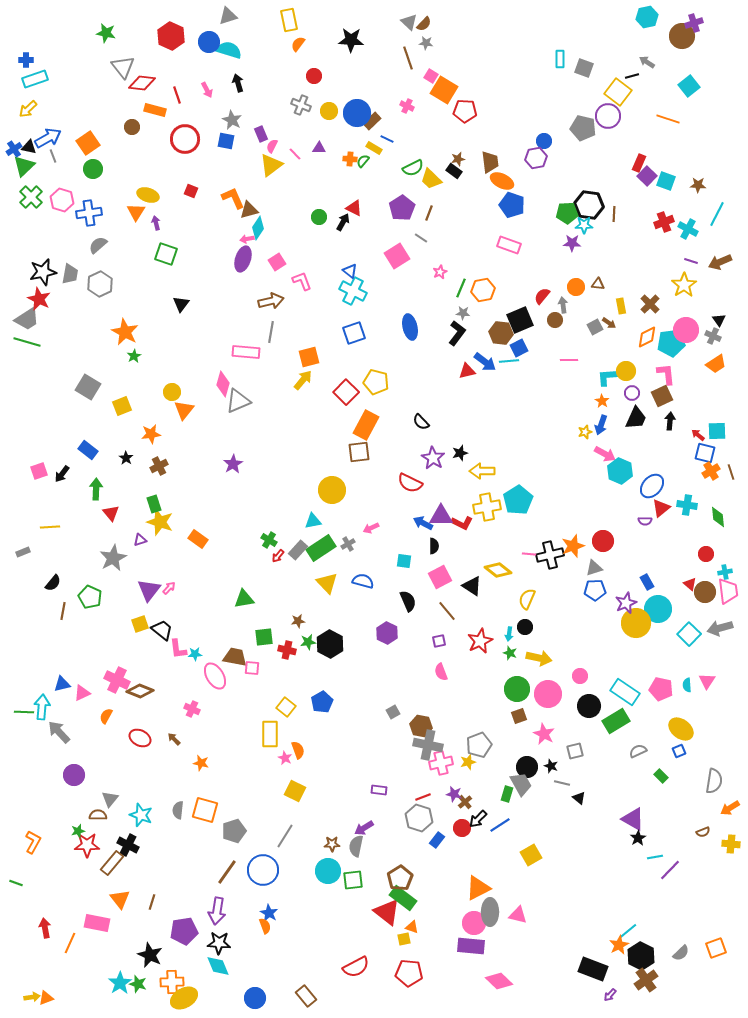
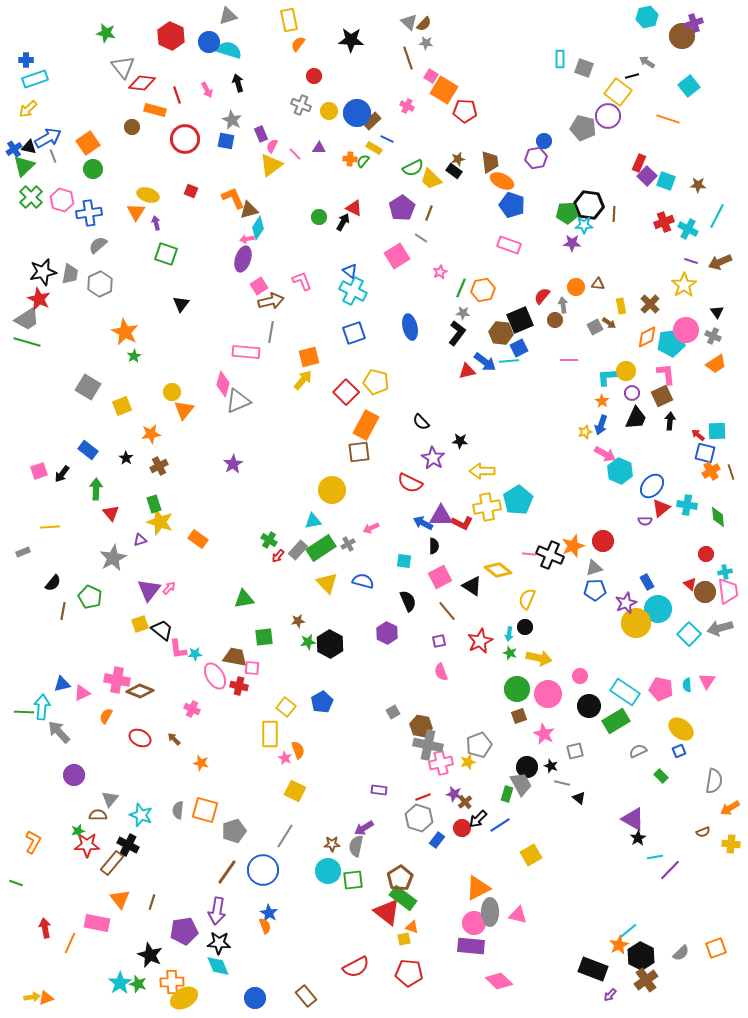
cyan line at (717, 214): moved 2 px down
pink square at (277, 262): moved 18 px left, 24 px down
black triangle at (719, 320): moved 2 px left, 8 px up
black star at (460, 453): moved 12 px up; rotated 21 degrees clockwise
black cross at (550, 555): rotated 36 degrees clockwise
red cross at (287, 650): moved 48 px left, 36 px down
pink cross at (117, 680): rotated 15 degrees counterclockwise
